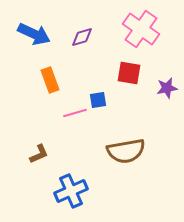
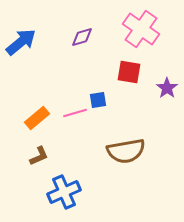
blue arrow: moved 13 px left, 8 px down; rotated 64 degrees counterclockwise
red square: moved 1 px up
orange rectangle: moved 13 px left, 38 px down; rotated 70 degrees clockwise
purple star: rotated 25 degrees counterclockwise
brown L-shape: moved 2 px down
blue cross: moved 7 px left, 1 px down
